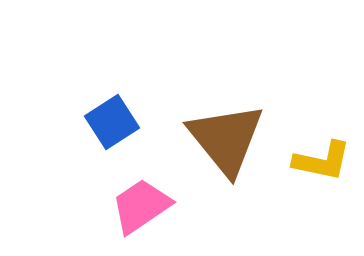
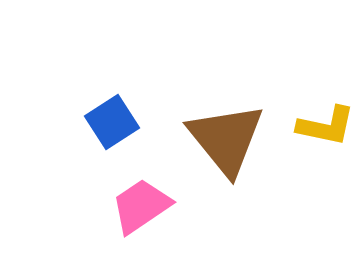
yellow L-shape: moved 4 px right, 35 px up
